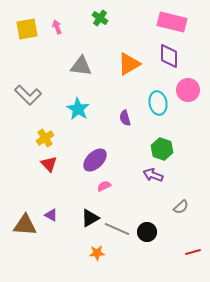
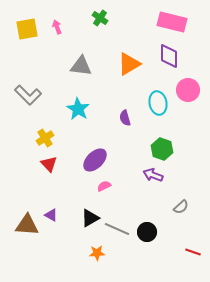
brown triangle: moved 2 px right
red line: rotated 35 degrees clockwise
